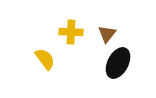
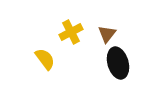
yellow cross: rotated 30 degrees counterclockwise
black ellipse: rotated 44 degrees counterclockwise
